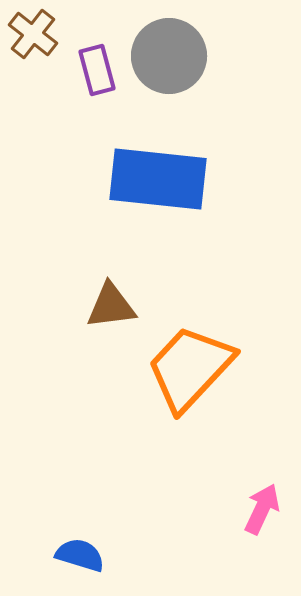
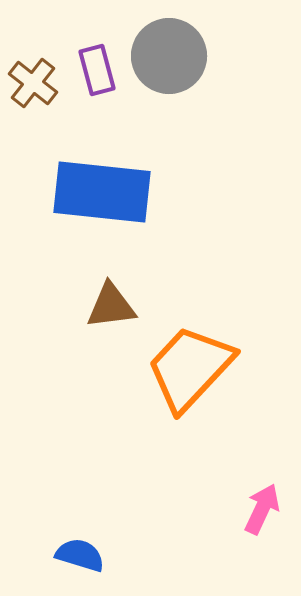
brown cross: moved 49 px down
blue rectangle: moved 56 px left, 13 px down
